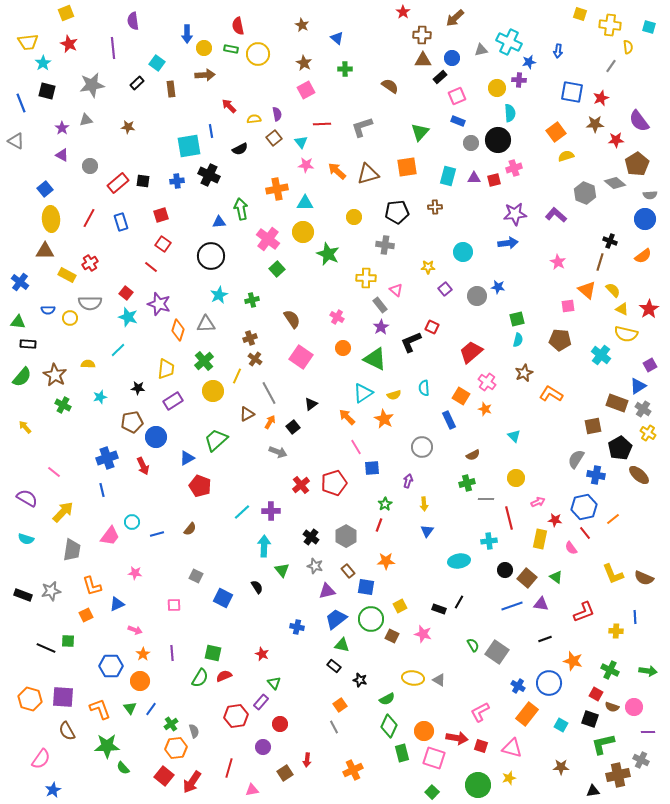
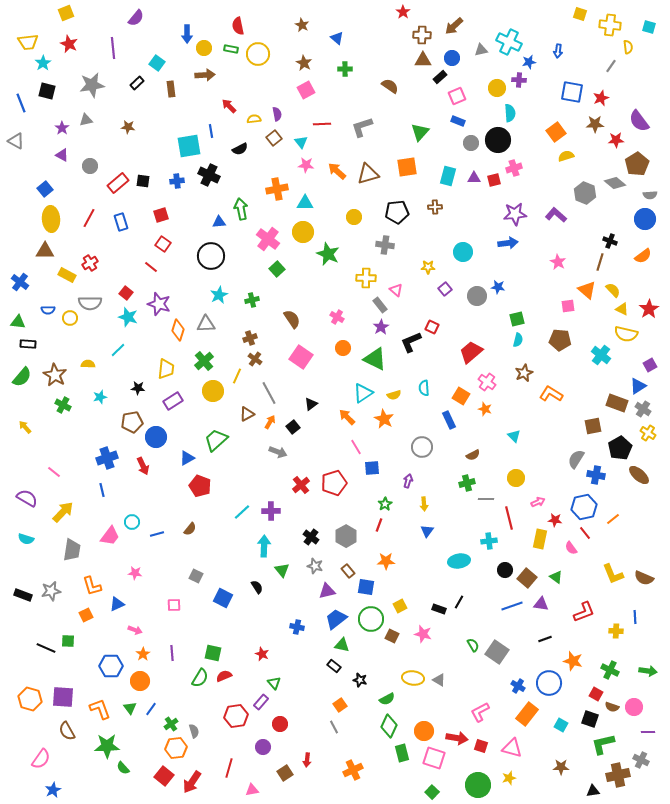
brown arrow at (455, 18): moved 1 px left, 8 px down
purple semicircle at (133, 21): moved 3 px right, 3 px up; rotated 132 degrees counterclockwise
